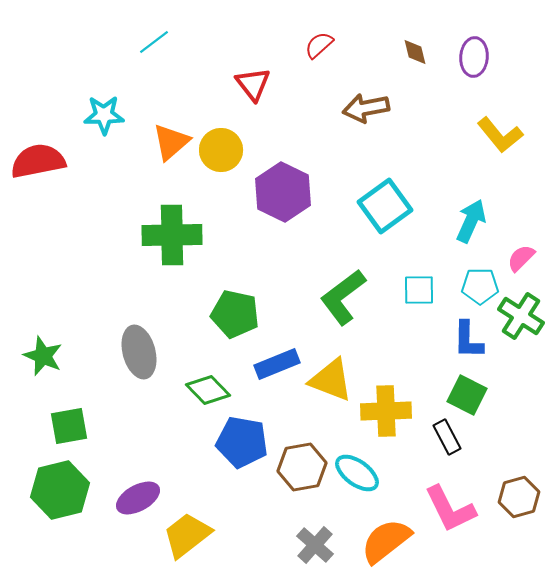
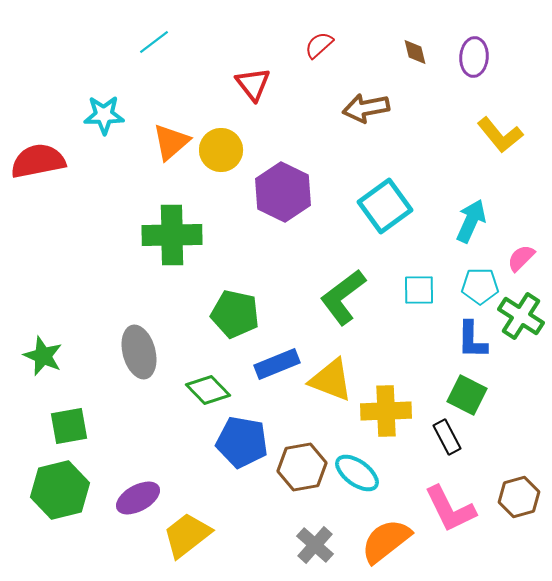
blue L-shape at (468, 340): moved 4 px right
